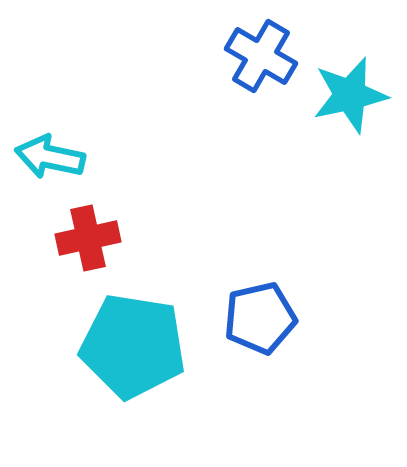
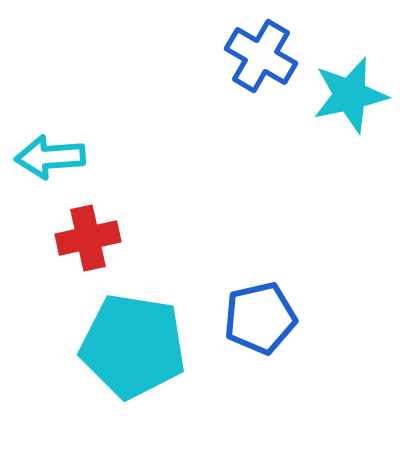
cyan arrow: rotated 16 degrees counterclockwise
